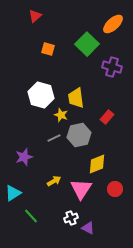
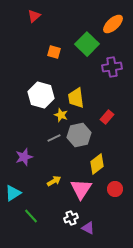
red triangle: moved 1 px left
orange square: moved 6 px right, 3 px down
purple cross: rotated 24 degrees counterclockwise
yellow diamond: rotated 15 degrees counterclockwise
